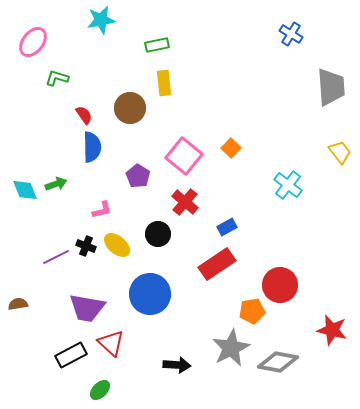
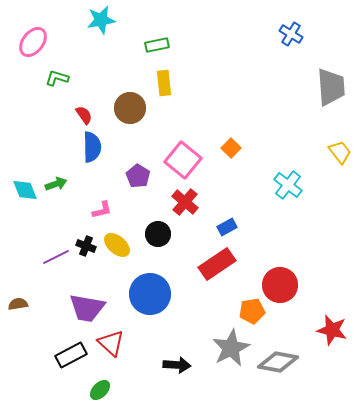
pink square: moved 1 px left, 4 px down
